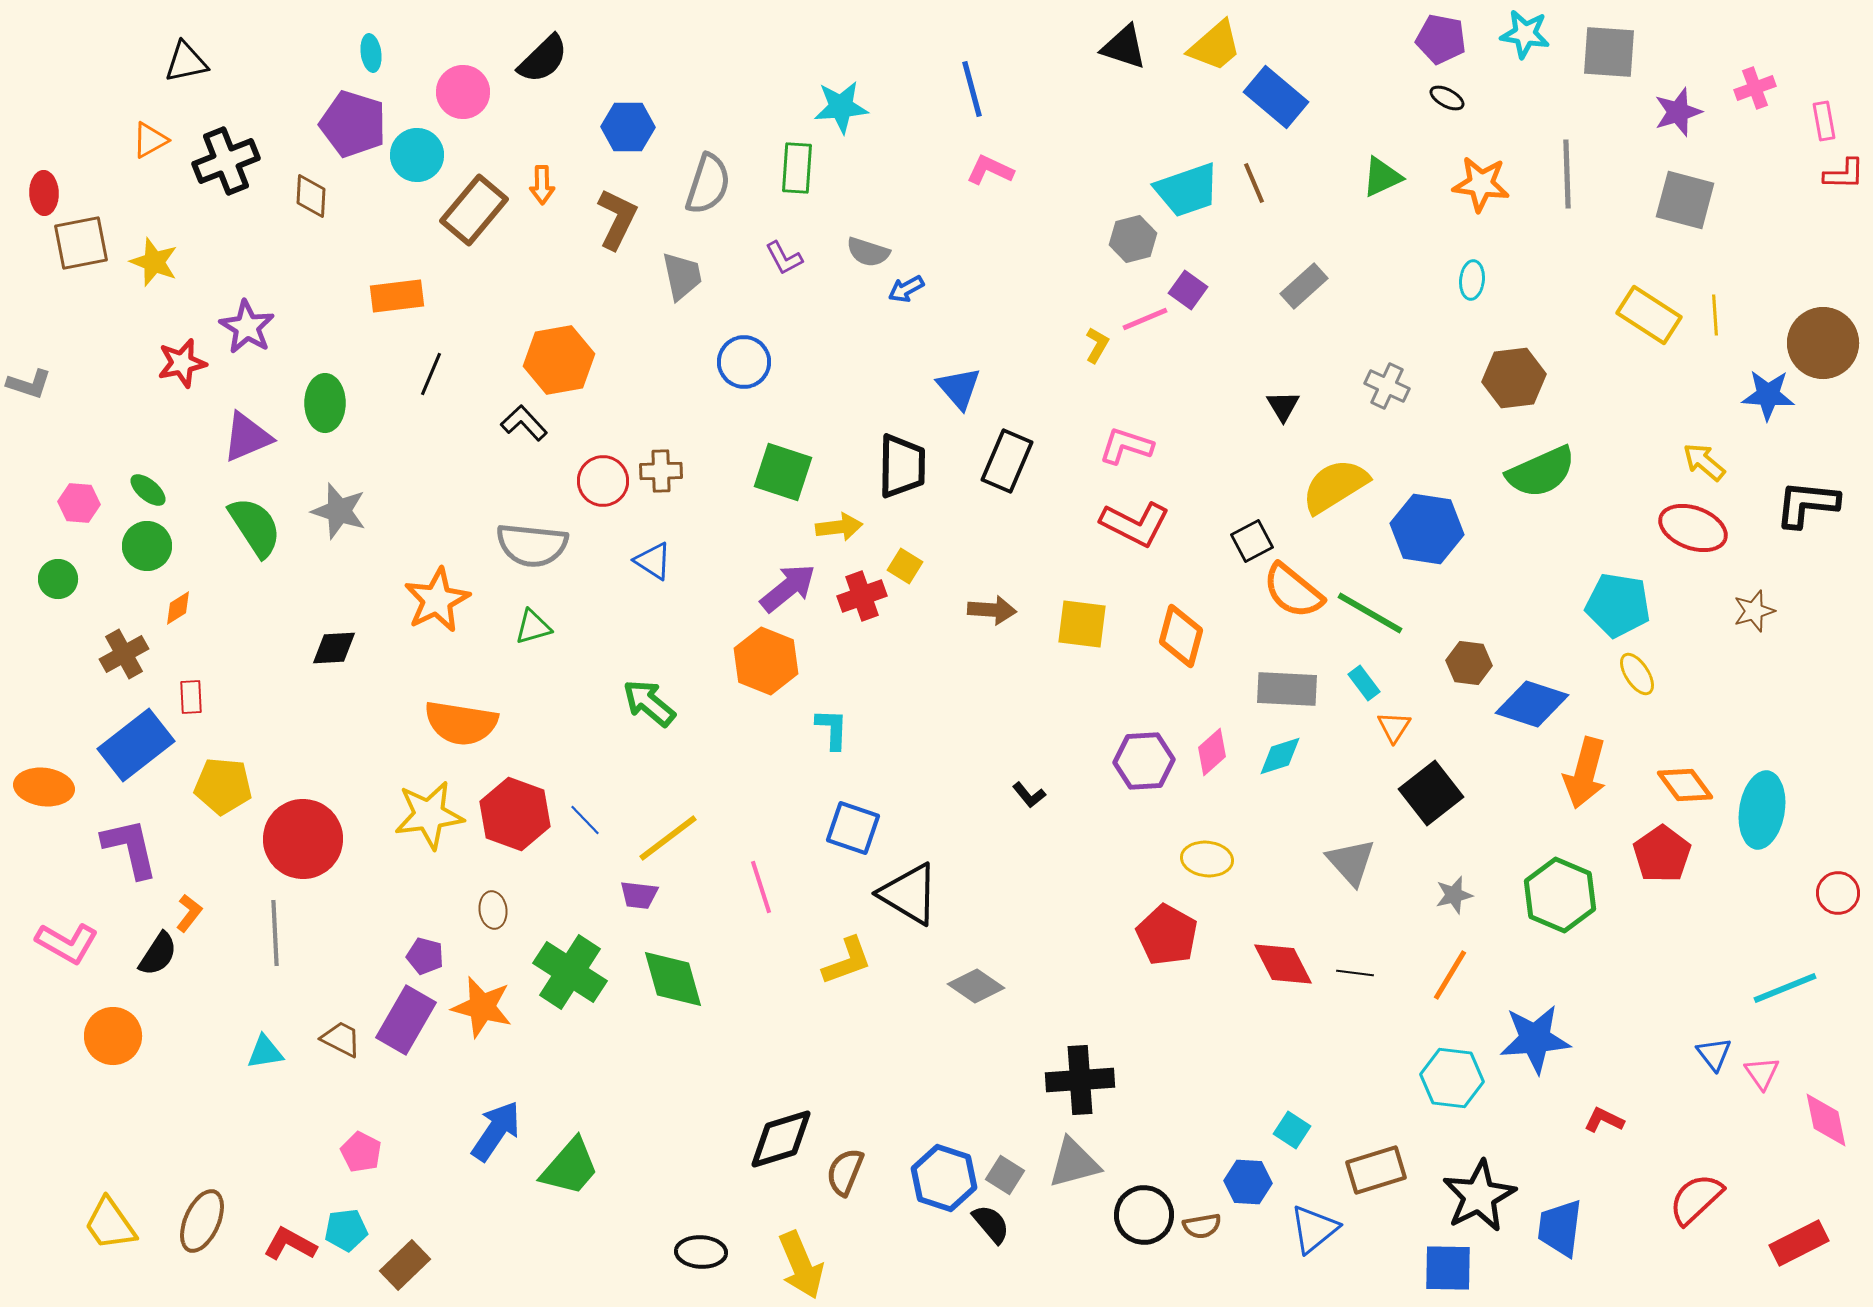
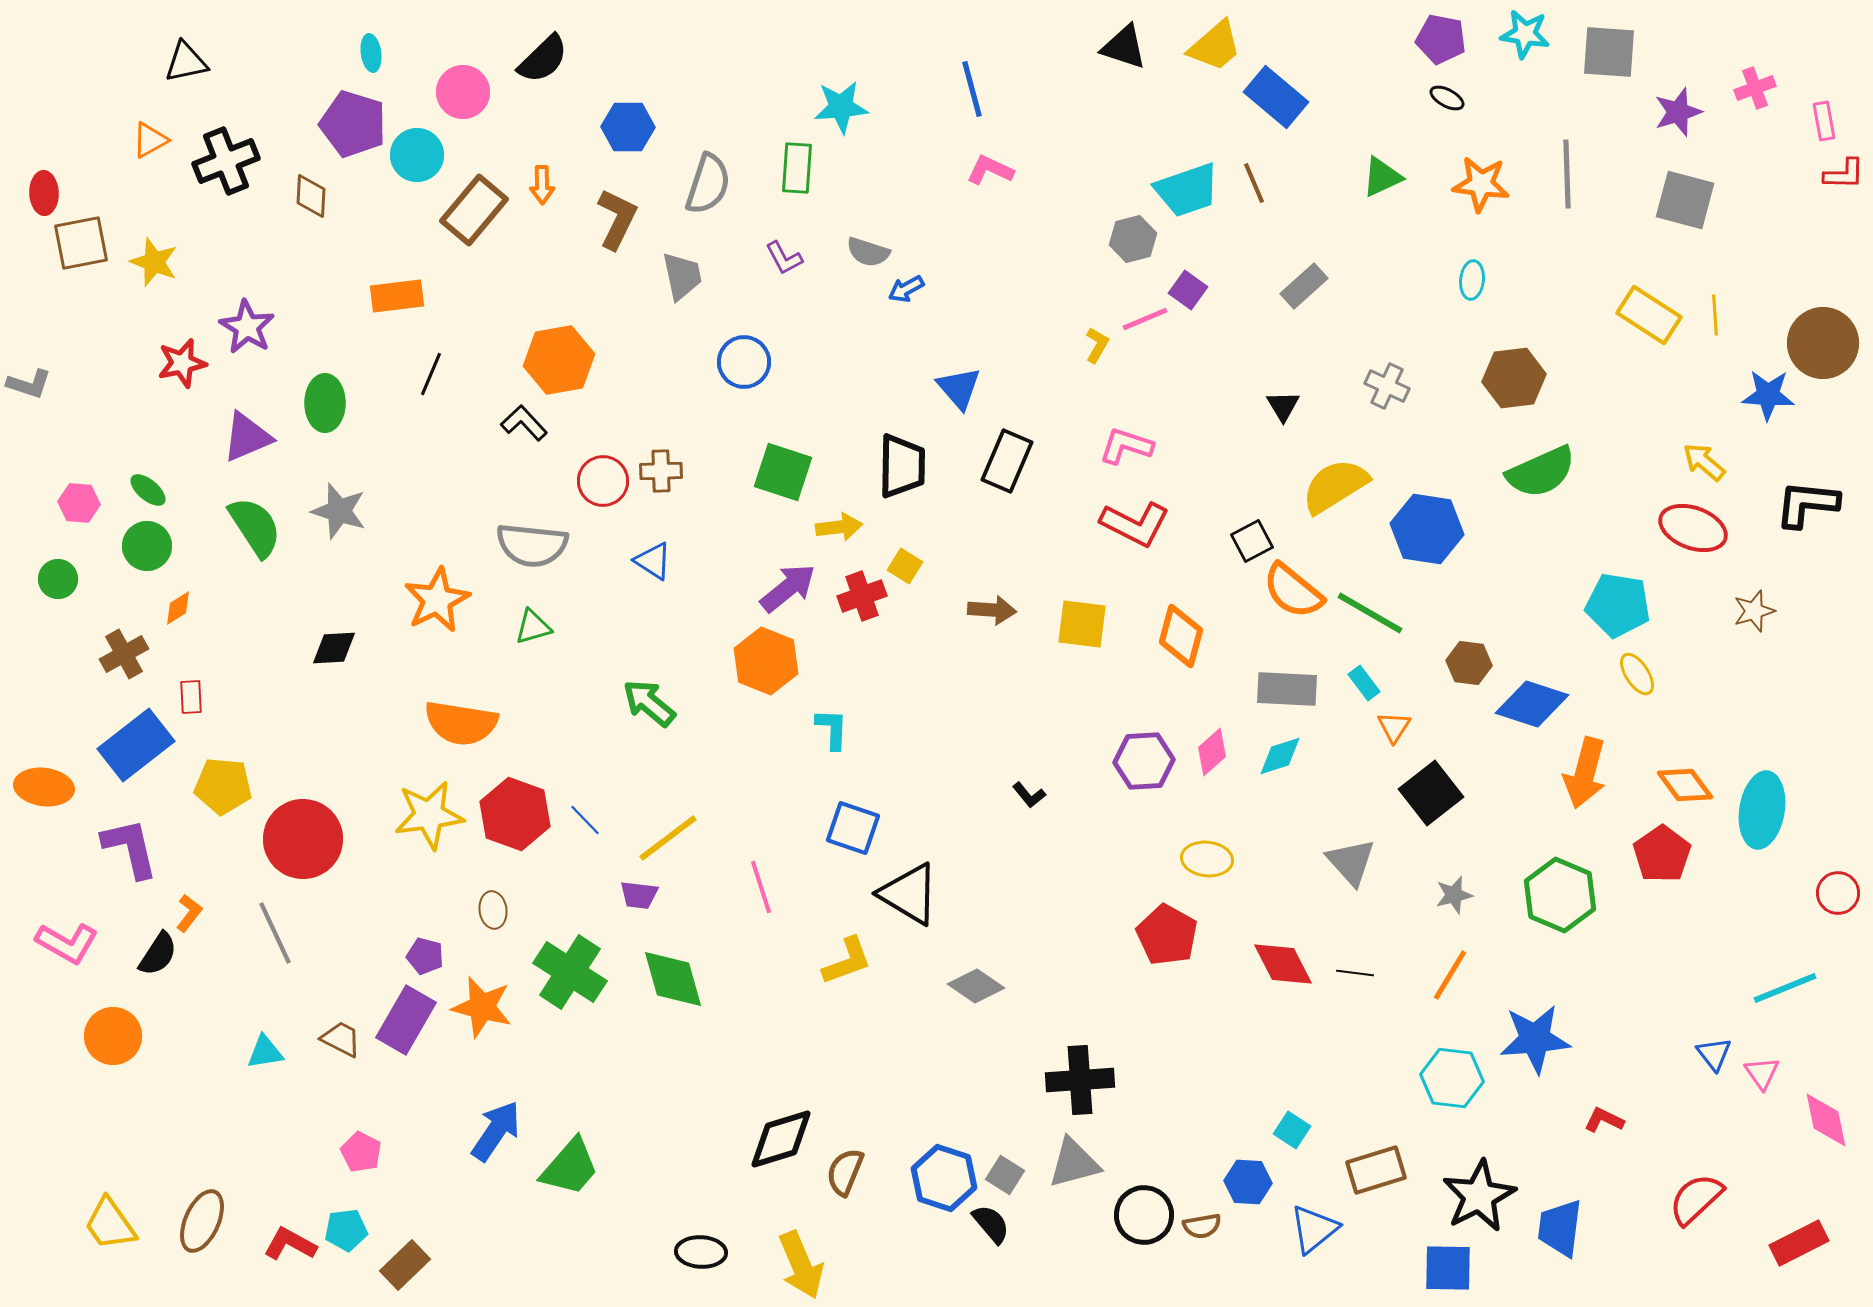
gray line at (275, 933): rotated 22 degrees counterclockwise
